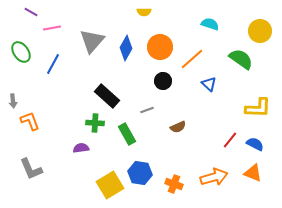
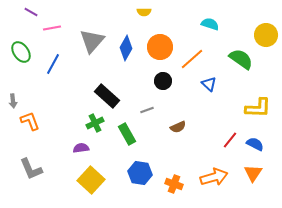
yellow circle: moved 6 px right, 4 px down
green cross: rotated 30 degrees counterclockwise
orange triangle: rotated 42 degrees clockwise
yellow square: moved 19 px left, 5 px up; rotated 16 degrees counterclockwise
